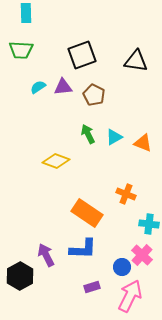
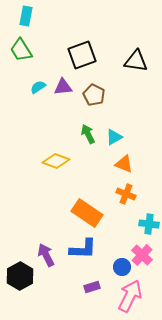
cyan rectangle: moved 3 px down; rotated 12 degrees clockwise
green trapezoid: rotated 55 degrees clockwise
orange triangle: moved 19 px left, 21 px down
